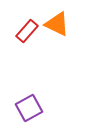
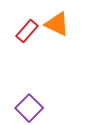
purple square: rotated 16 degrees counterclockwise
